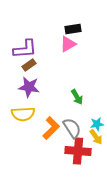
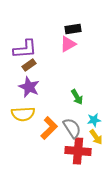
purple star: rotated 15 degrees clockwise
cyan star: moved 3 px left, 4 px up
orange L-shape: moved 2 px left
